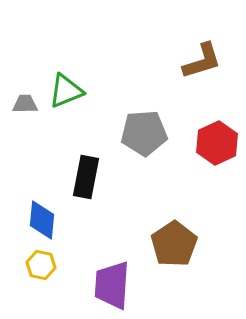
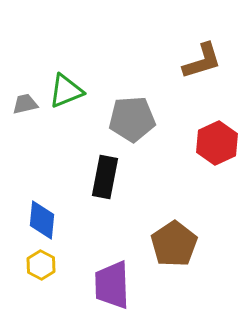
gray trapezoid: rotated 12 degrees counterclockwise
gray pentagon: moved 12 px left, 14 px up
black rectangle: moved 19 px right
yellow hexagon: rotated 16 degrees clockwise
purple trapezoid: rotated 6 degrees counterclockwise
